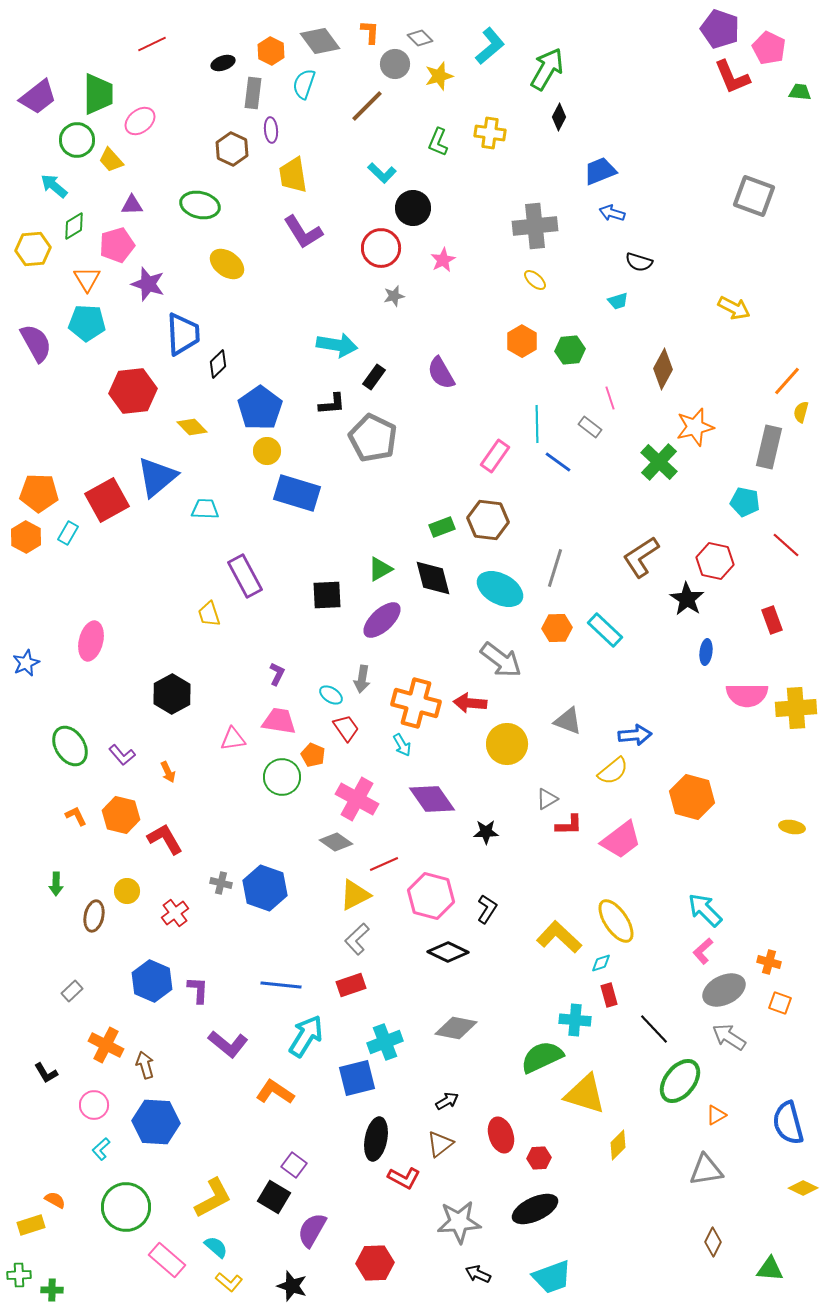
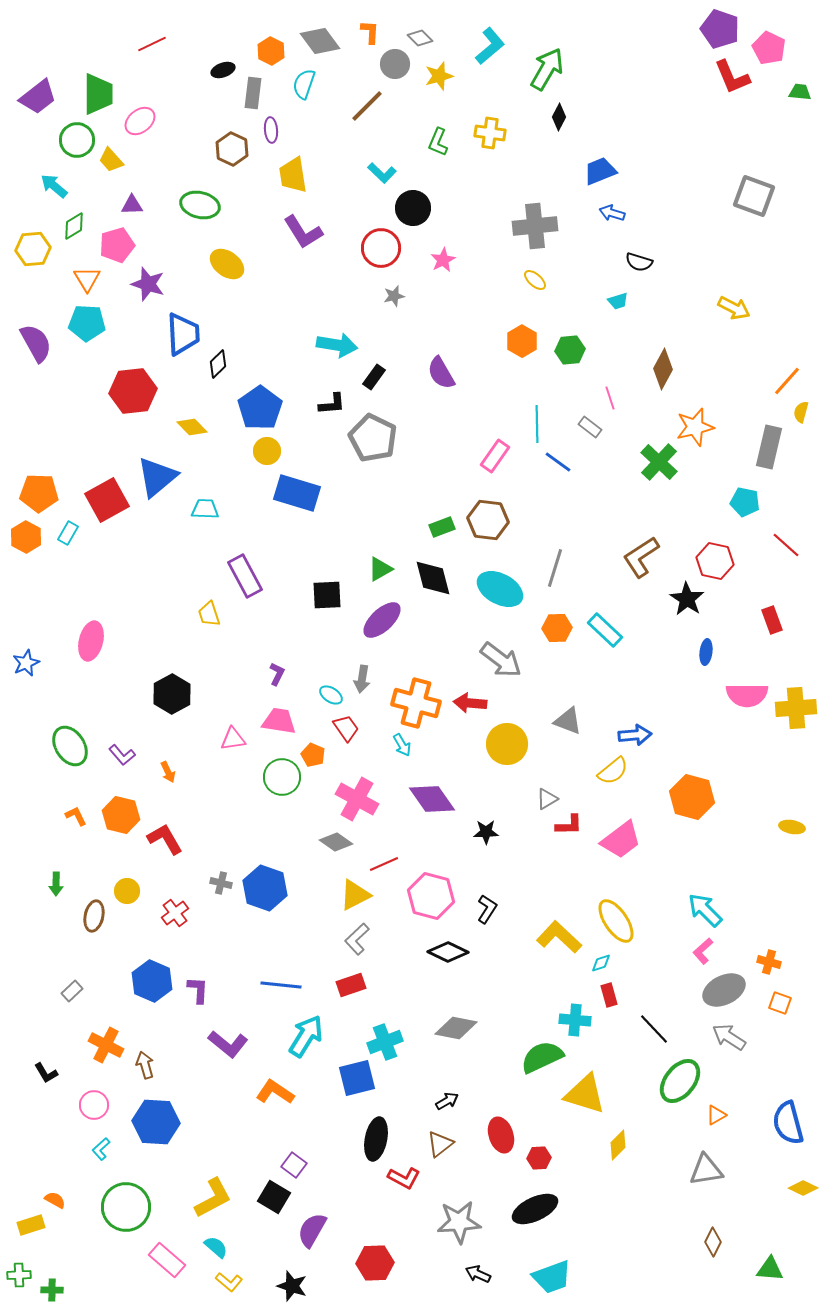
black ellipse at (223, 63): moved 7 px down
